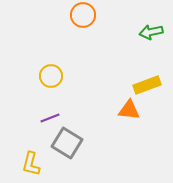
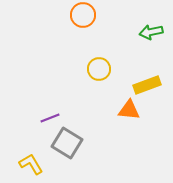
yellow circle: moved 48 px right, 7 px up
yellow L-shape: rotated 135 degrees clockwise
